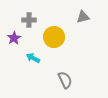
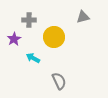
purple star: moved 1 px down
gray semicircle: moved 6 px left, 1 px down
